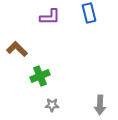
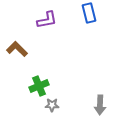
purple L-shape: moved 3 px left, 3 px down; rotated 10 degrees counterclockwise
green cross: moved 1 px left, 10 px down
